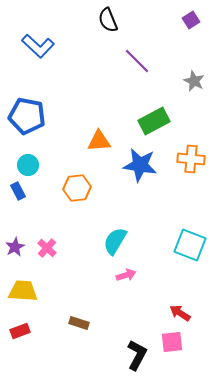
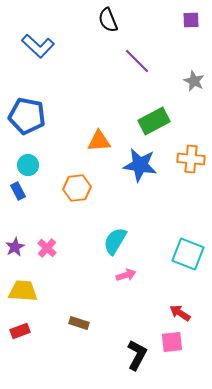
purple square: rotated 30 degrees clockwise
cyan square: moved 2 px left, 9 px down
